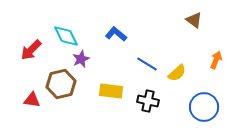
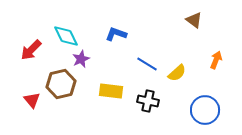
blue L-shape: rotated 20 degrees counterclockwise
red triangle: rotated 42 degrees clockwise
blue circle: moved 1 px right, 3 px down
